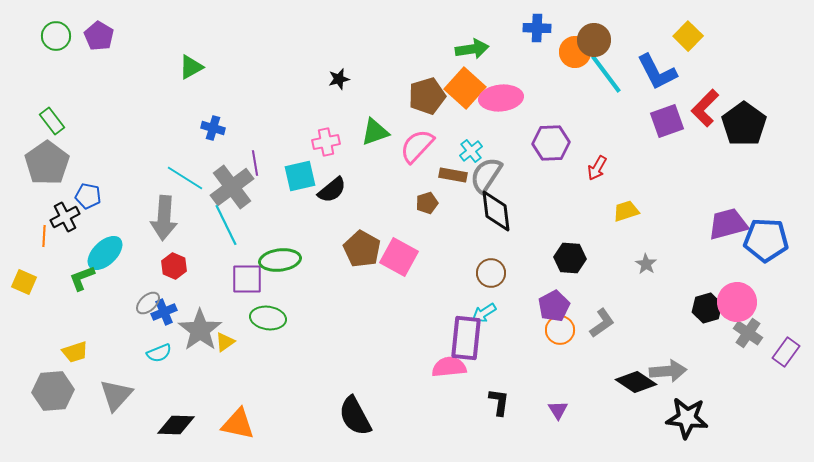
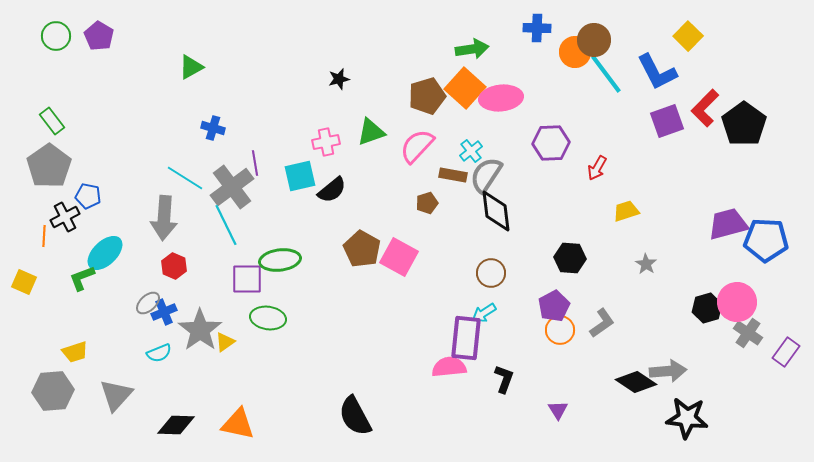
green triangle at (375, 132): moved 4 px left
gray pentagon at (47, 163): moved 2 px right, 3 px down
black L-shape at (499, 402): moved 5 px right, 23 px up; rotated 12 degrees clockwise
